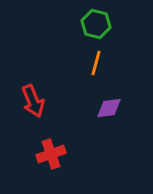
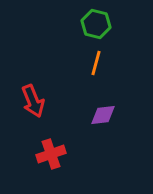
purple diamond: moved 6 px left, 7 px down
